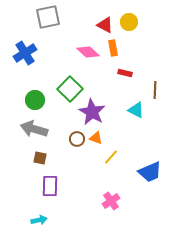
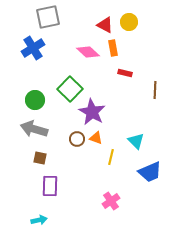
blue cross: moved 8 px right, 5 px up
cyan triangle: moved 31 px down; rotated 18 degrees clockwise
yellow line: rotated 28 degrees counterclockwise
